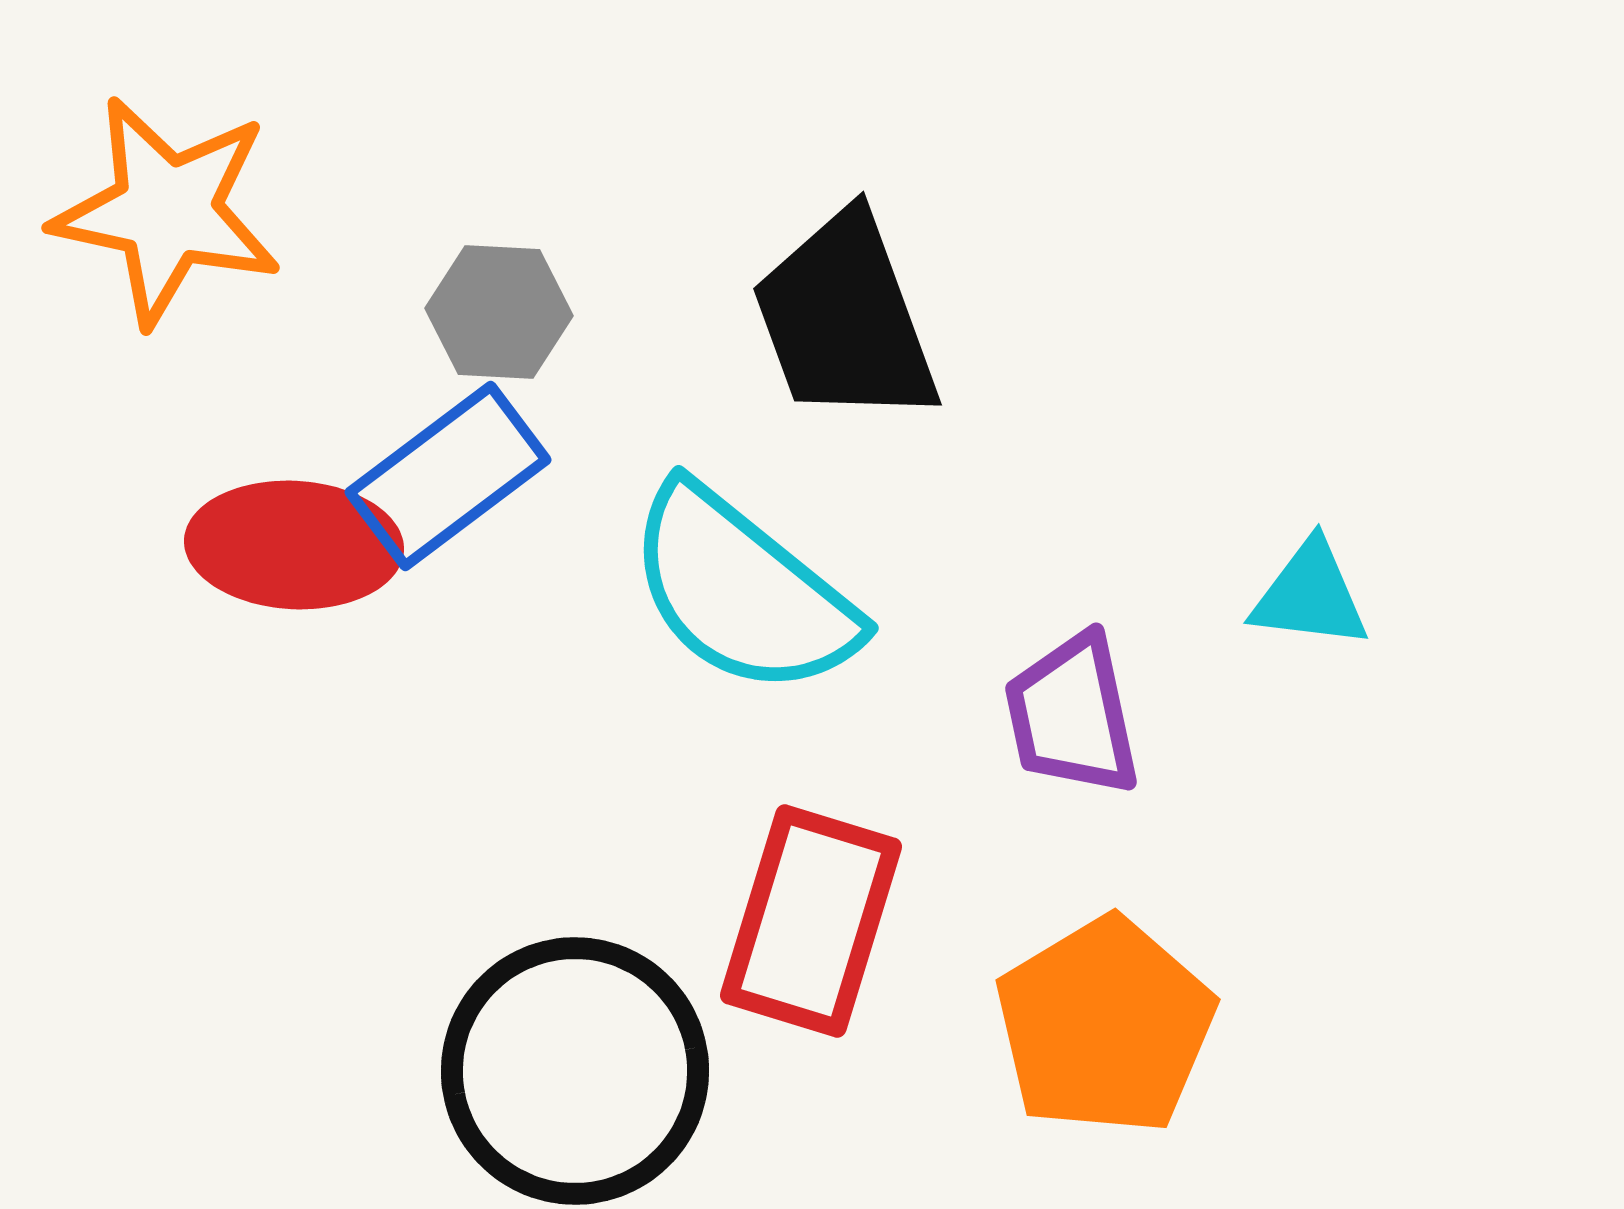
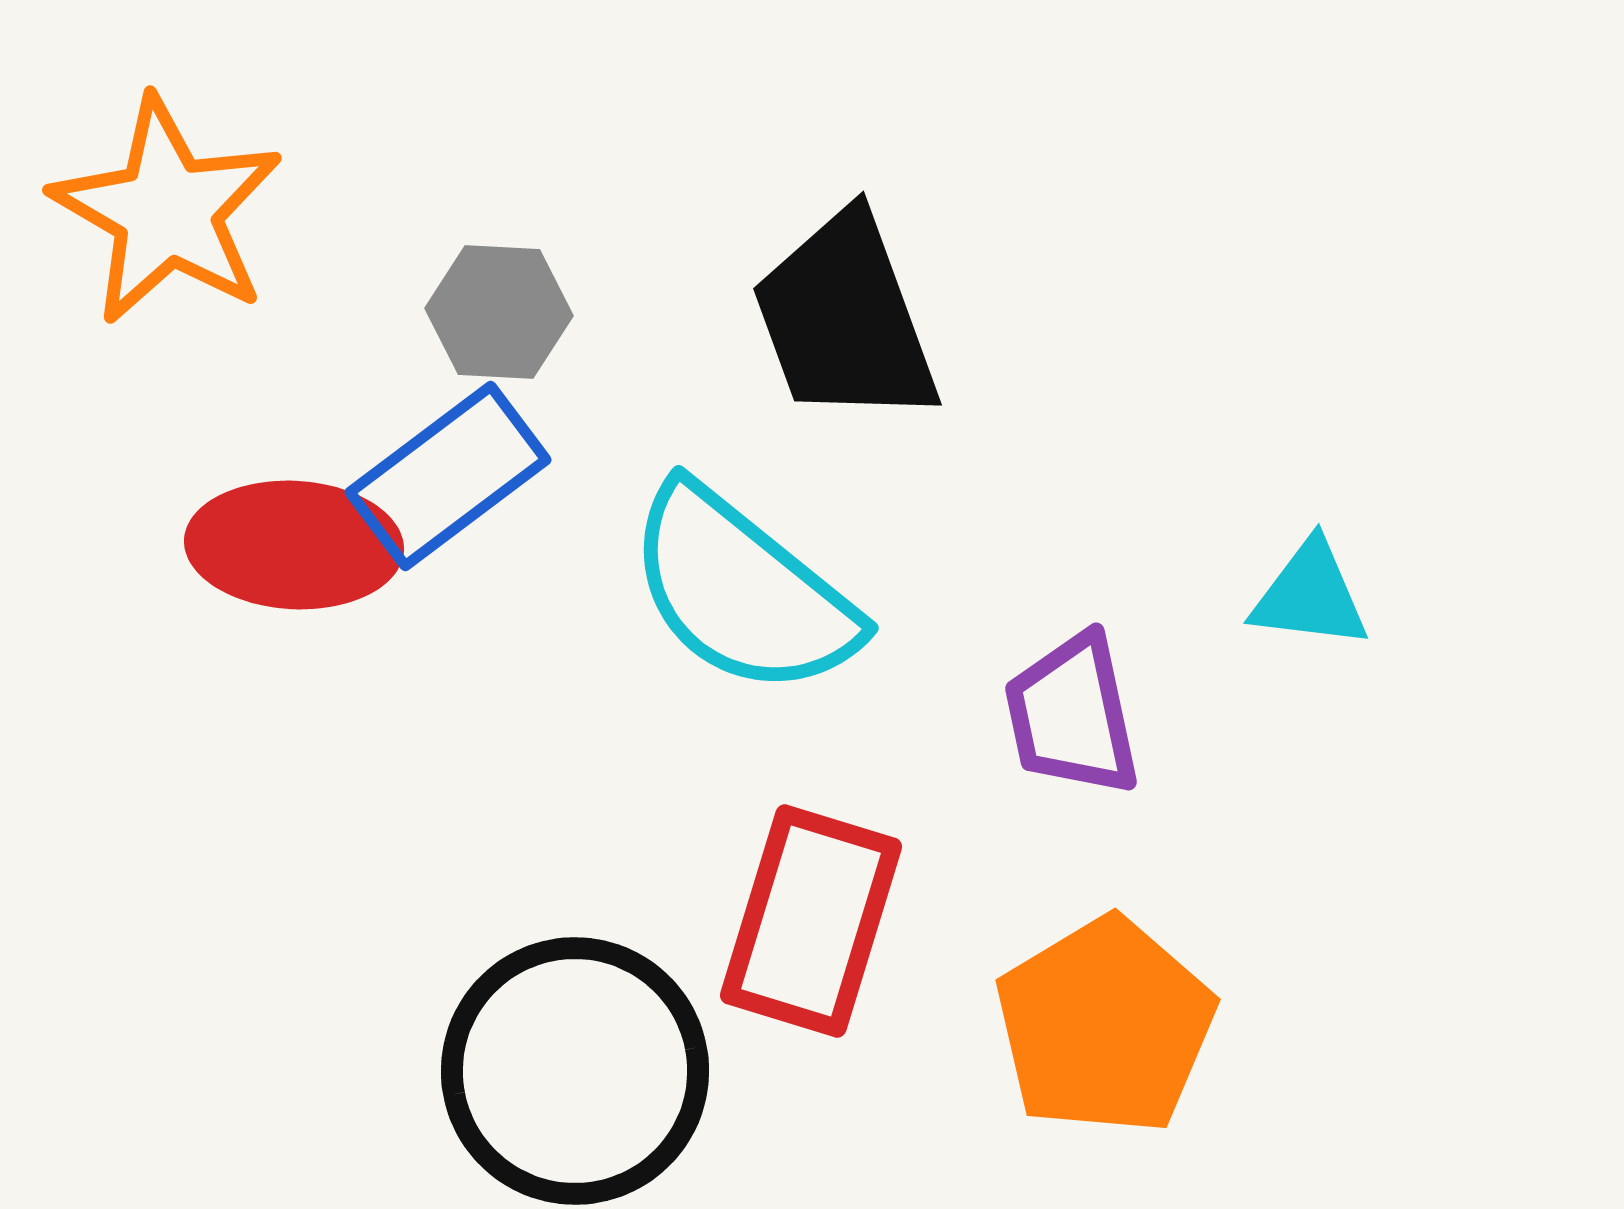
orange star: rotated 18 degrees clockwise
